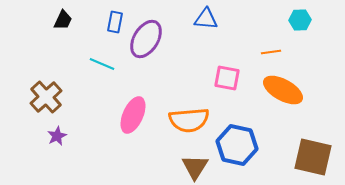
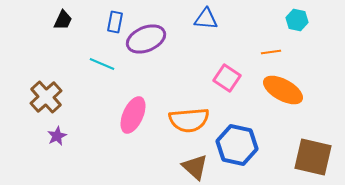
cyan hexagon: moved 3 px left; rotated 15 degrees clockwise
purple ellipse: rotated 36 degrees clockwise
pink square: rotated 24 degrees clockwise
brown triangle: rotated 20 degrees counterclockwise
